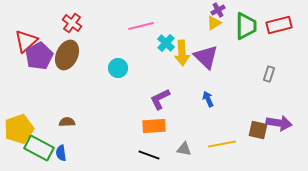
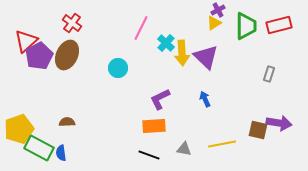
pink line: moved 2 px down; rotated 50 degrees counterclockwise
blue arrow: moved 3 px left
